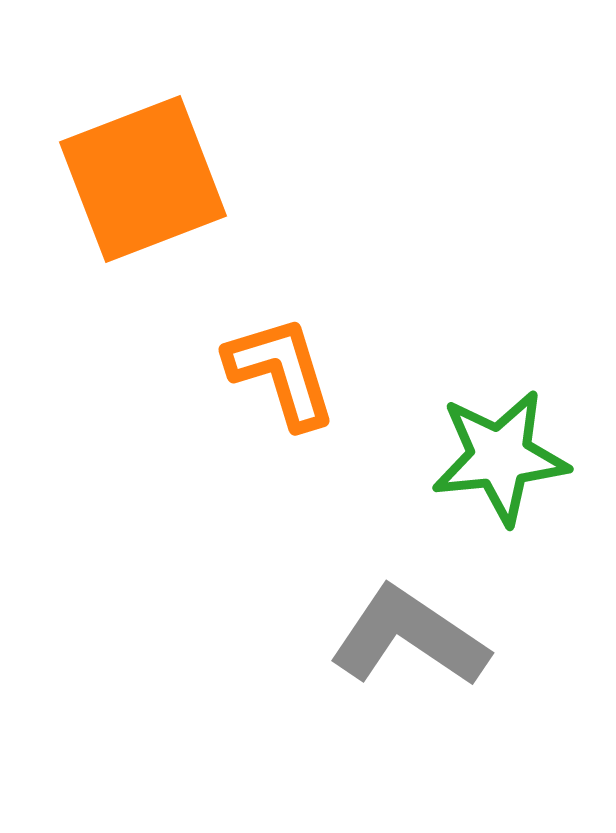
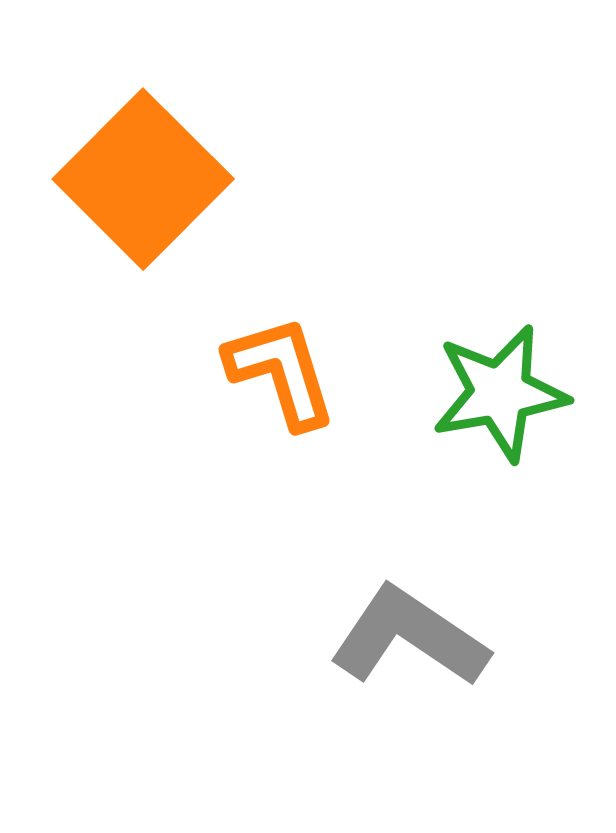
orange square: rotated 24 degrees counterclockwise
green star: moved 64 px up; rotated 4 degrees counterclockwise
